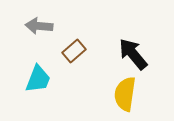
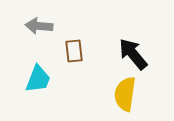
brown rectangle: rotated 55 degrees counterclockwise
